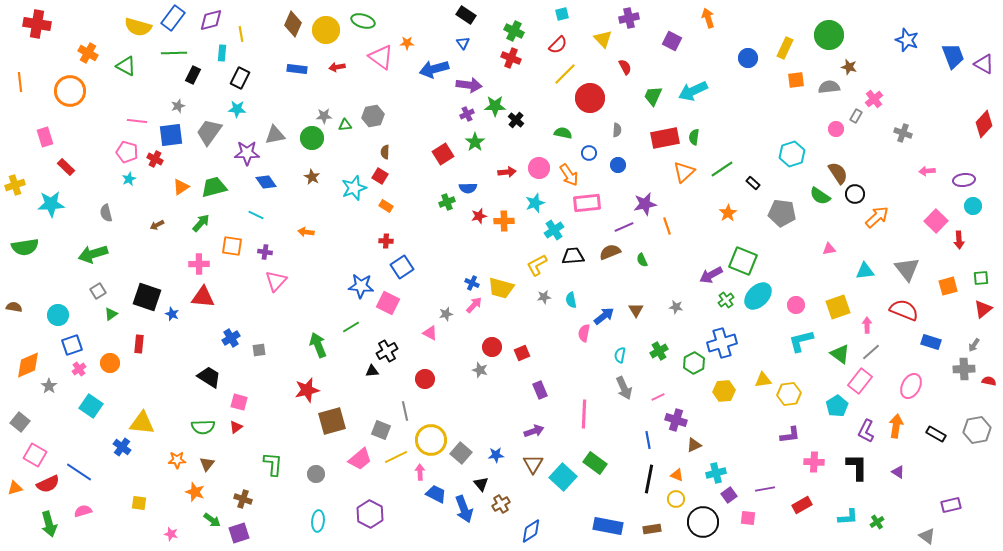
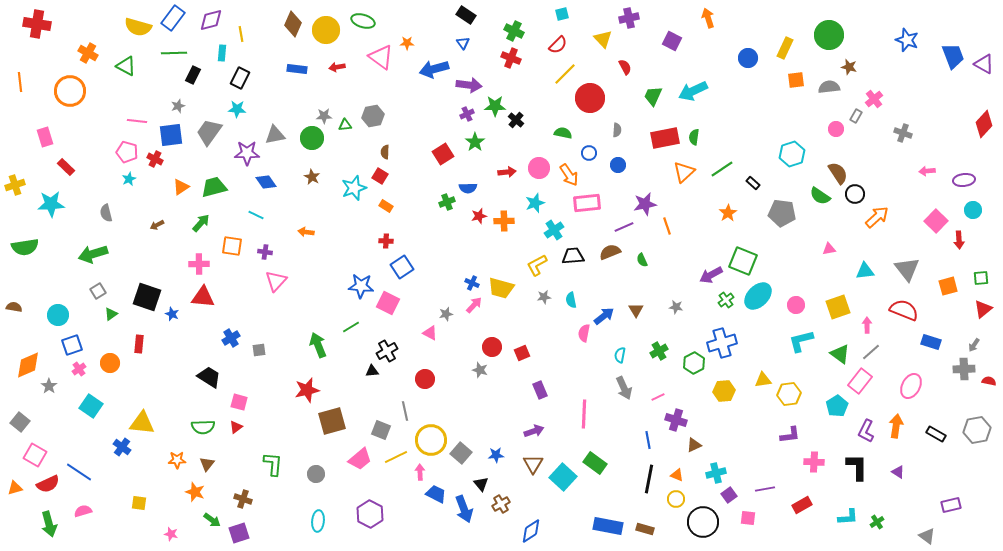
cyan circle at (973, 206): moved 4 px down
brown rectangle at (652, 529): moved 7 px left; rotated 24 degrees clockwise
